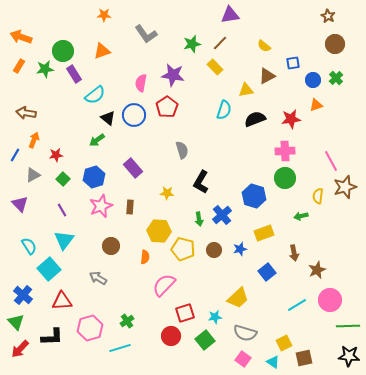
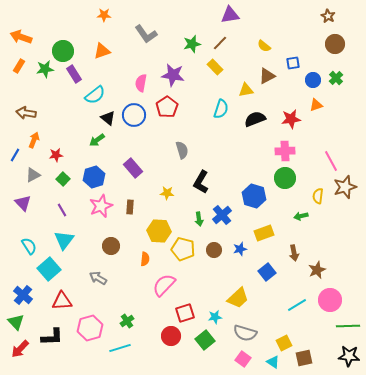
cyan semicircle at (224, 110): moved 3 px left, 1 px up
purple triangle at (20, 204): moved 3 px right, 1 px up
orange semicircle at (145, 257): moved 2 px down
